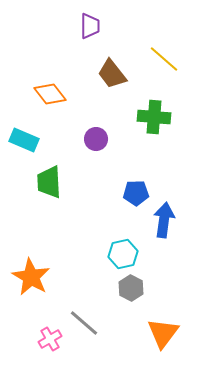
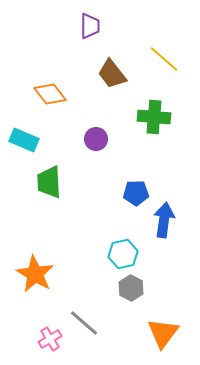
orange star: moved 4 px right, 3 px up
